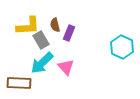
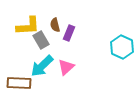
cyan arrow: moved 3 px down
pink triangle: rotated 30 degrees clockwise
